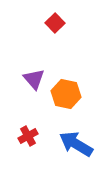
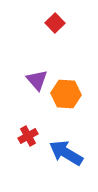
purple triangle: moved 3 px right, 1 px down
orange hexagon: rotated 8 degrees counterclockwise
blue arrow: moved 10 px left, 9 px down
